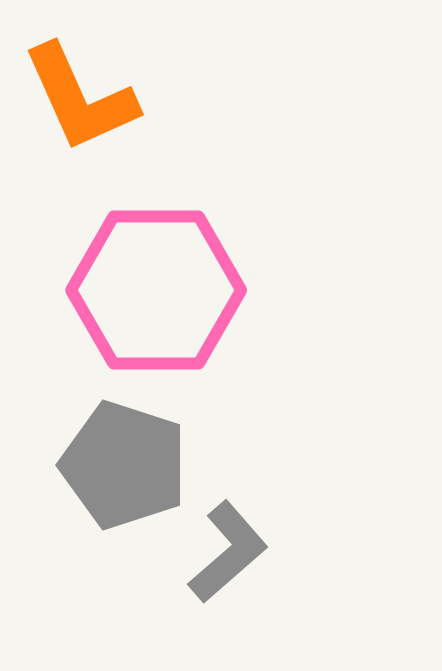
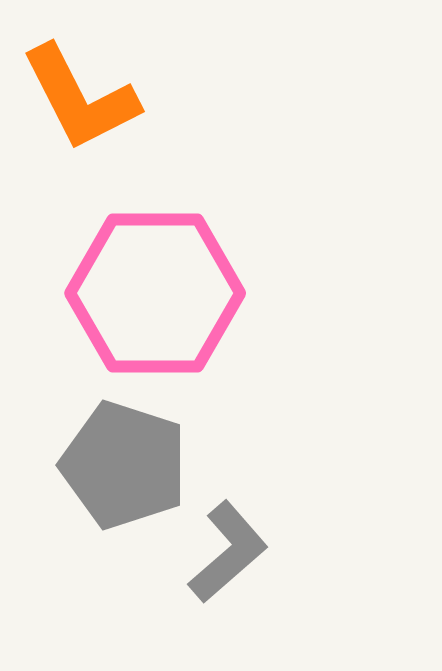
orange L-shape: rotated 3 degrees counterclockwise
pink hexagon: moved 1 px left, 3 px down
